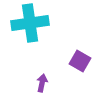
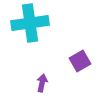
purple square: rotated 30 degrees clockwise
